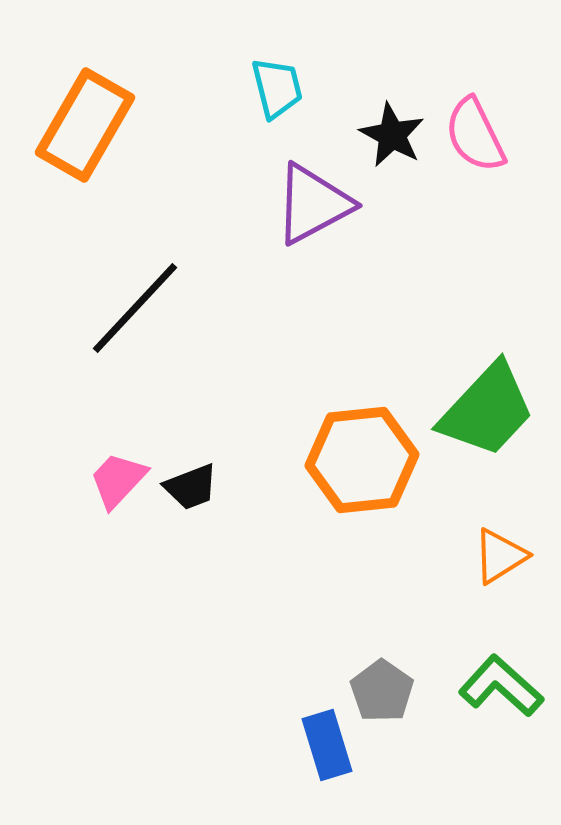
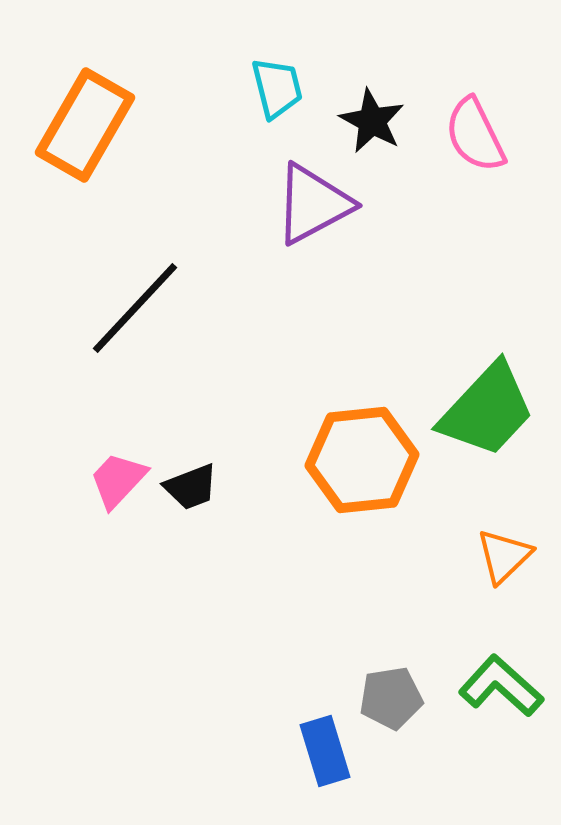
black star: moved 20 px left, 14 px up
orange triangle: moved 4 px right; rotated 12 degrees counterclockwise
gray pentagon: moved 9 px right, 7 px down; rotated 28 degrees clockwise
blue rectangle: moved 2 px left, 6 px down
